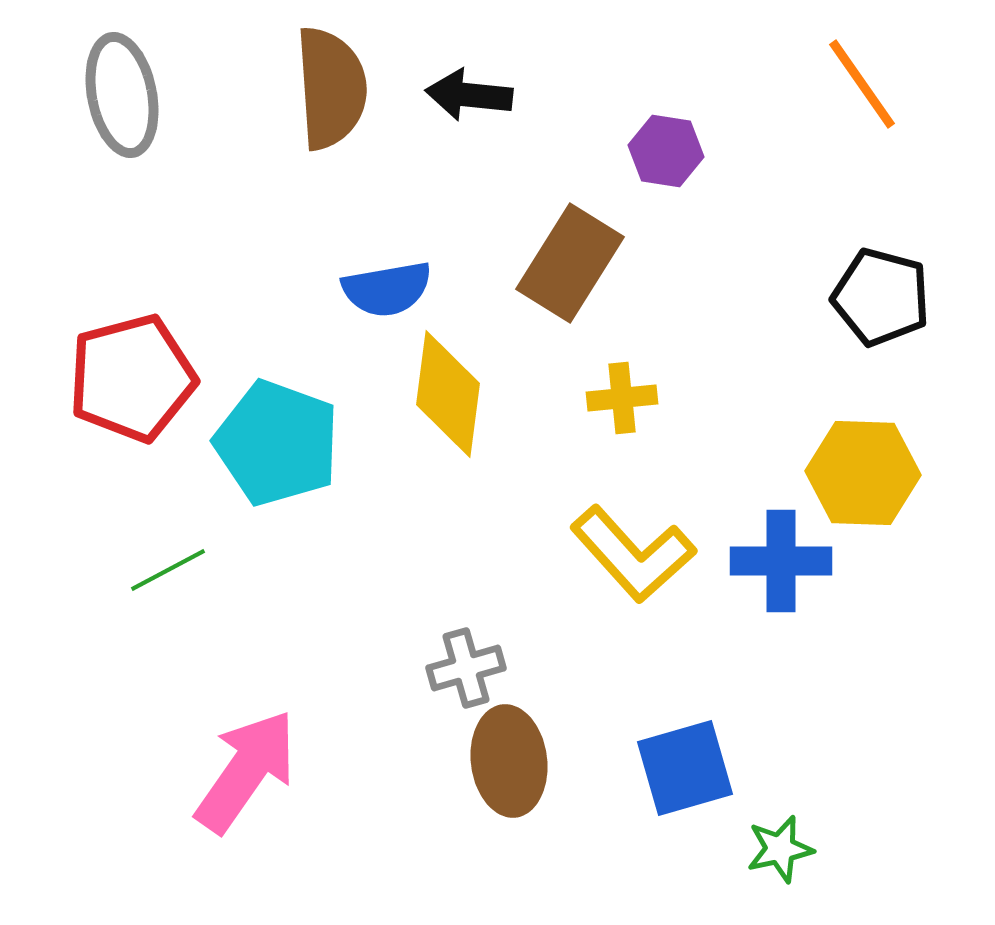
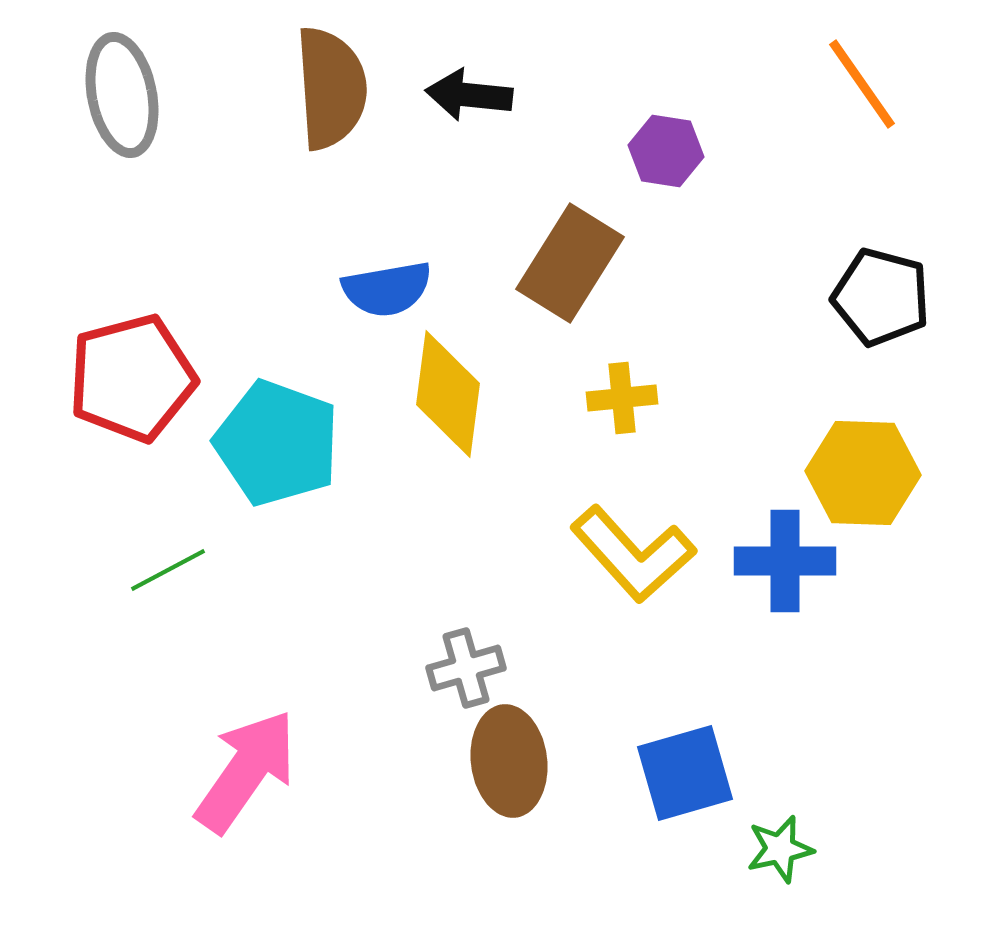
blue cross: moved 4 px right
blue square: moved 5 px down
